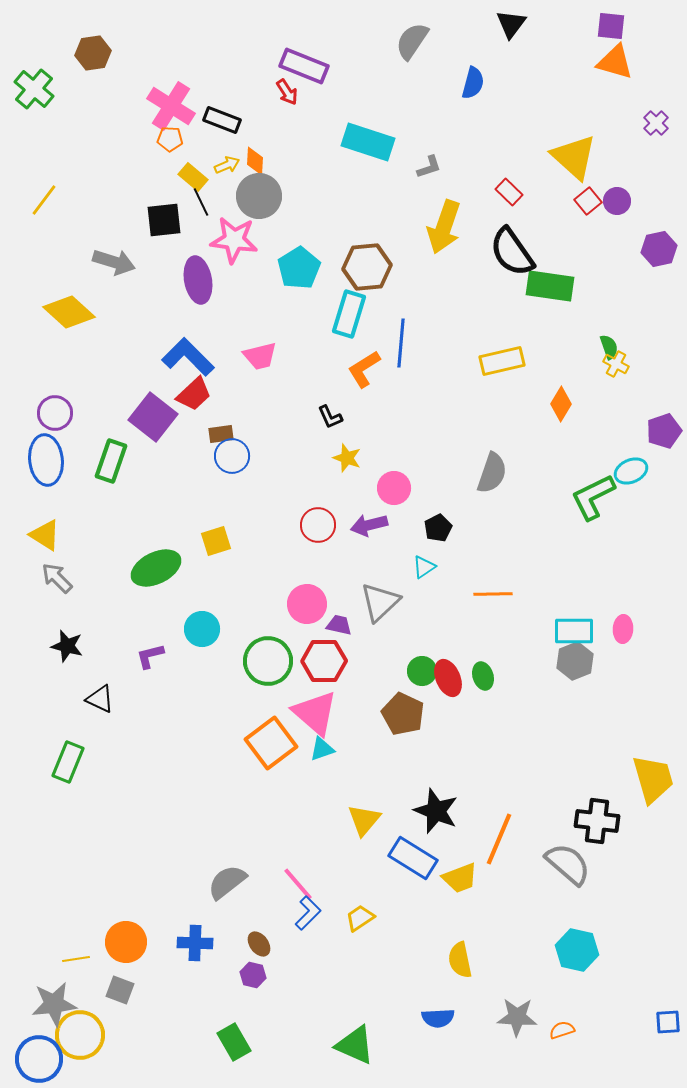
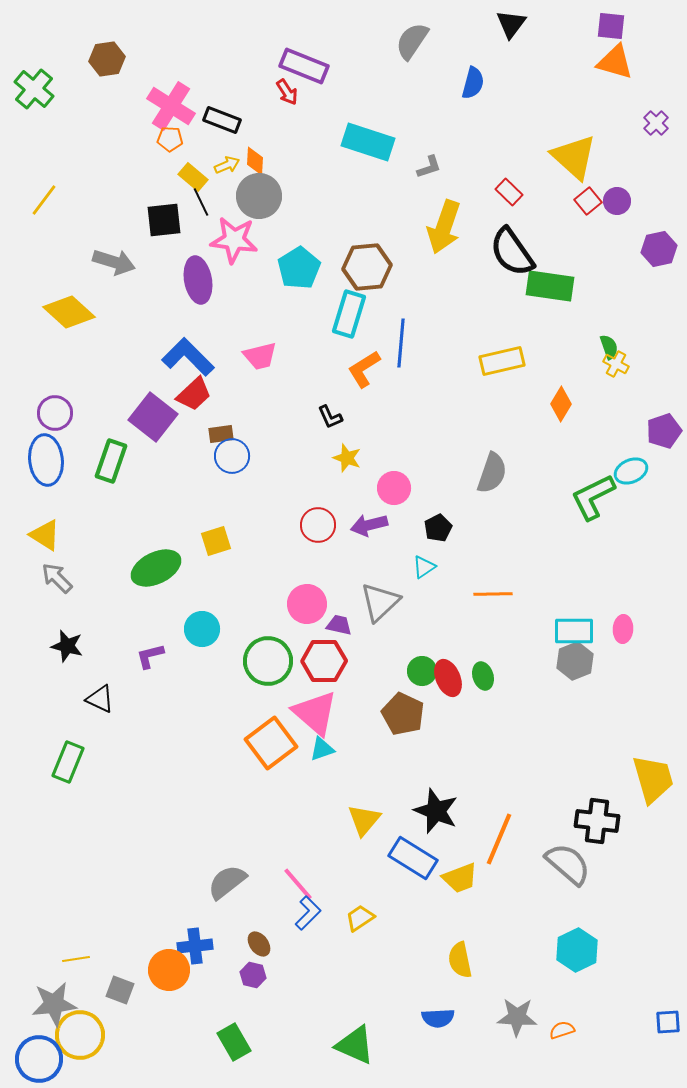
brown hexagon at (93, 53): moved 14 px right, 6 px down
orange circle at (126, 942): moved 43 px right, 28 px down
blue cross at (195, 943): moved 3 px down; rotated 8 degrees counterclockwise
cyan hexagon at (577, 950): rotated 21 degrees clockwise
